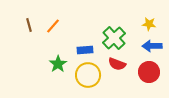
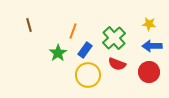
orange line: moved 20 px right, 5 px down; rotated 21 degrees counterclockwise
blue rectangle: rotated 49 degrees counterclockwise
green star: moved 11 px up
